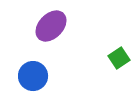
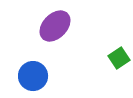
purple ellipse: moved 4 px right
